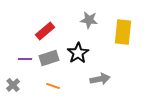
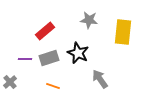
black star: rotated 15 degrees counterclockwise
gray arrow: rotated 114 degrees counterclockwise
gray cross: moved 3 px left, 3 px up
